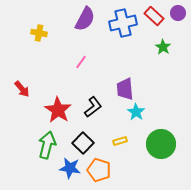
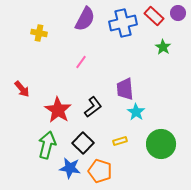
orange pentagon: moved 1 px right, 1 px down
